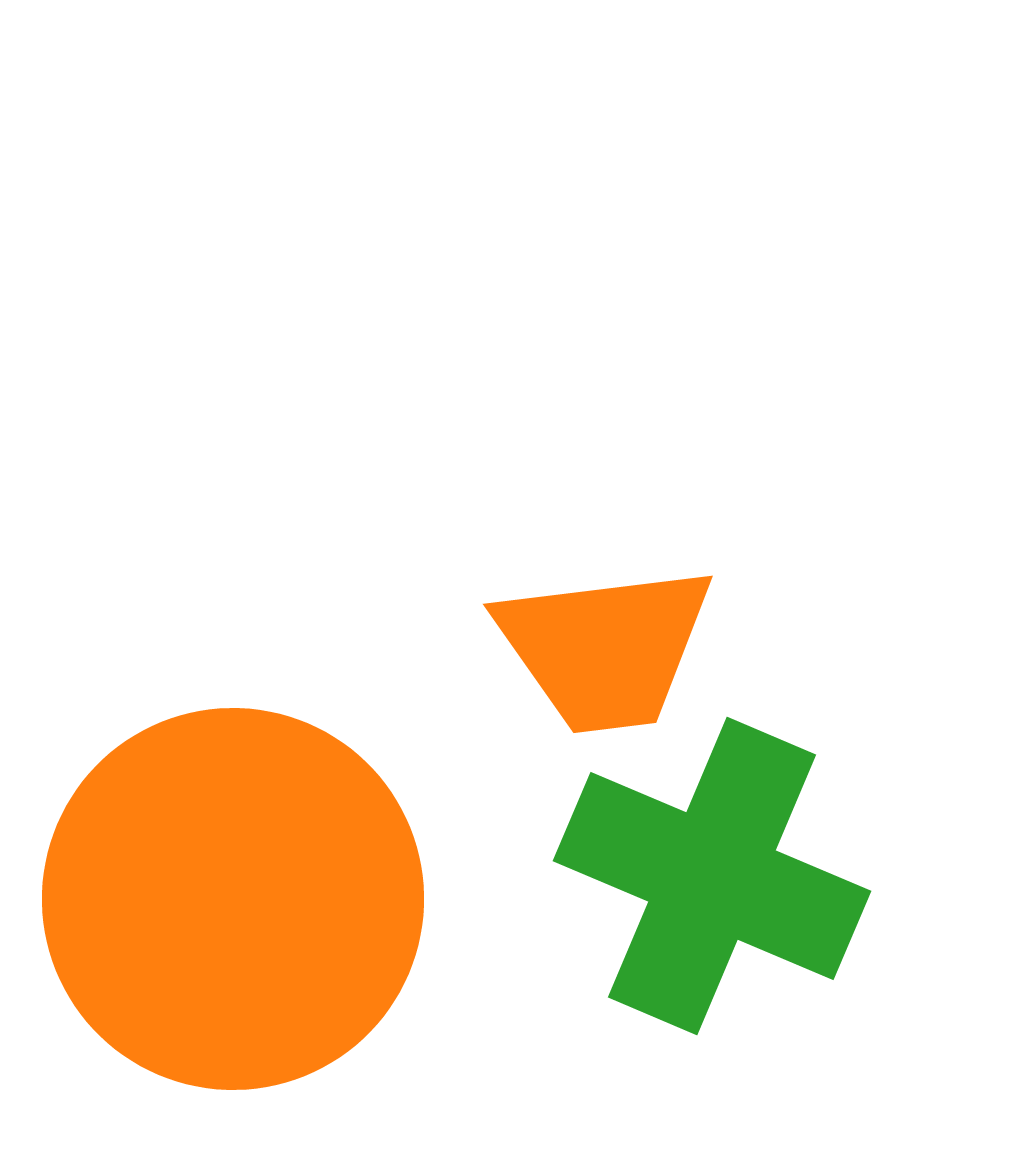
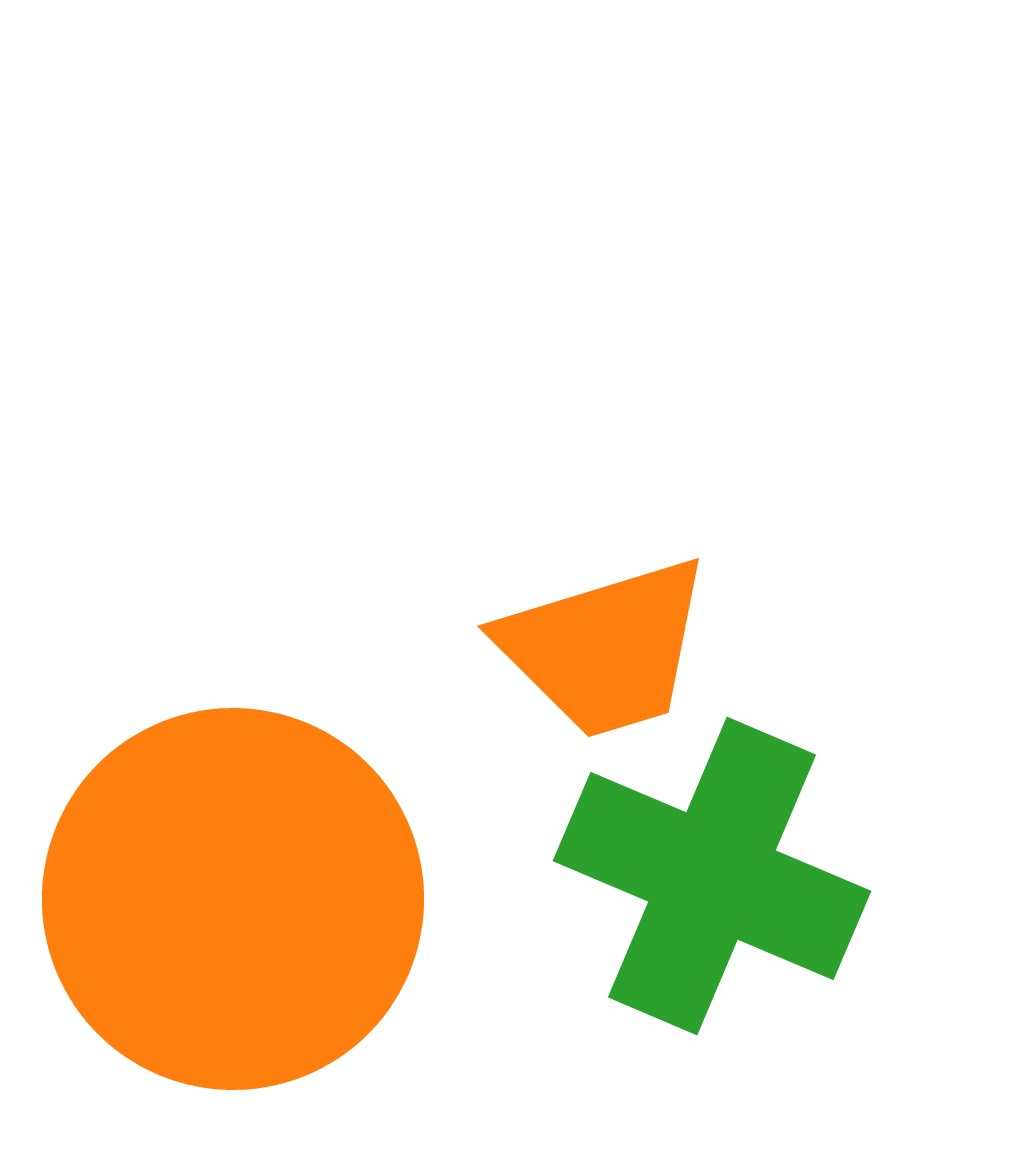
orange trapezoid: rotated 10 degrees counterclockwise
